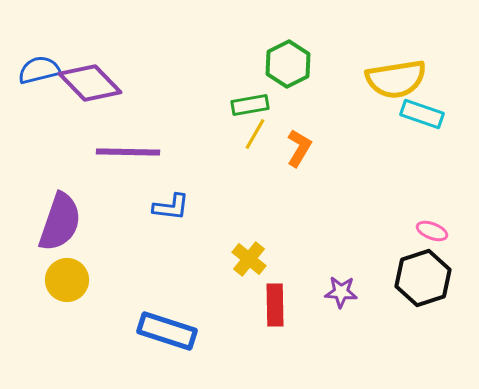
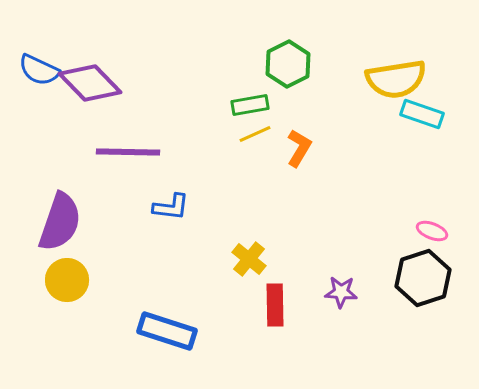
blue semicircle: rotated 141 degrees counterclockwise
yellow line: rotated 36 degrees clockwise
